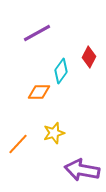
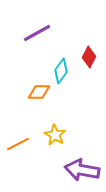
yellow star: moved 1 px right, 2 px down; rotated 25 degrees counterclockwise
orange line: rotated 20 degrees clockwise
